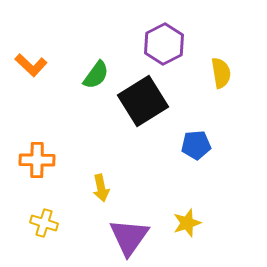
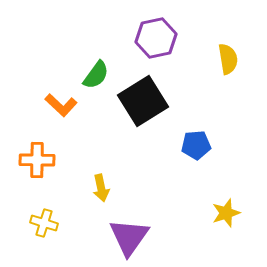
purple hexagon: moved 8 px left, 6 px up; rotated 15 degrees clockwise
orange L-shape: moved 30 px right, 40 px down
yellow semicircle: moved 7 px right, 14 px up
yellow star: moved 39 px right, 10 px up
